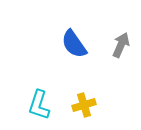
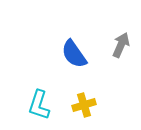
blue semicircle: moved 10 px down
